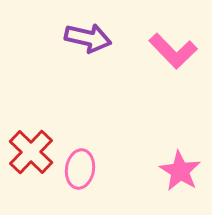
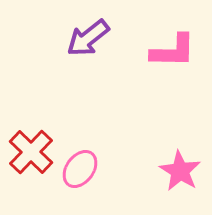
purple arrow: rotated 129 degrees clockwise
pink L-shape: rotated 45 degrees counterclockwise
pink ellipse: rotated 27 degrees clockwise
